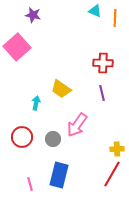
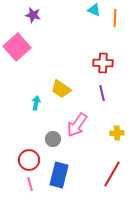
cyan triangle: moved 1 px left, 1 px up
red circle: moved 7 px right, 23 px down
yellow cross: moved 16 px up
